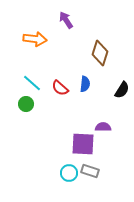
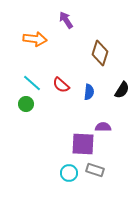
blue semicircle: moved 4 px right, 8 px down
red semicircle: moved 1 px right, 3 px up
gray rectangle: moved 5 px right, 1 px up
